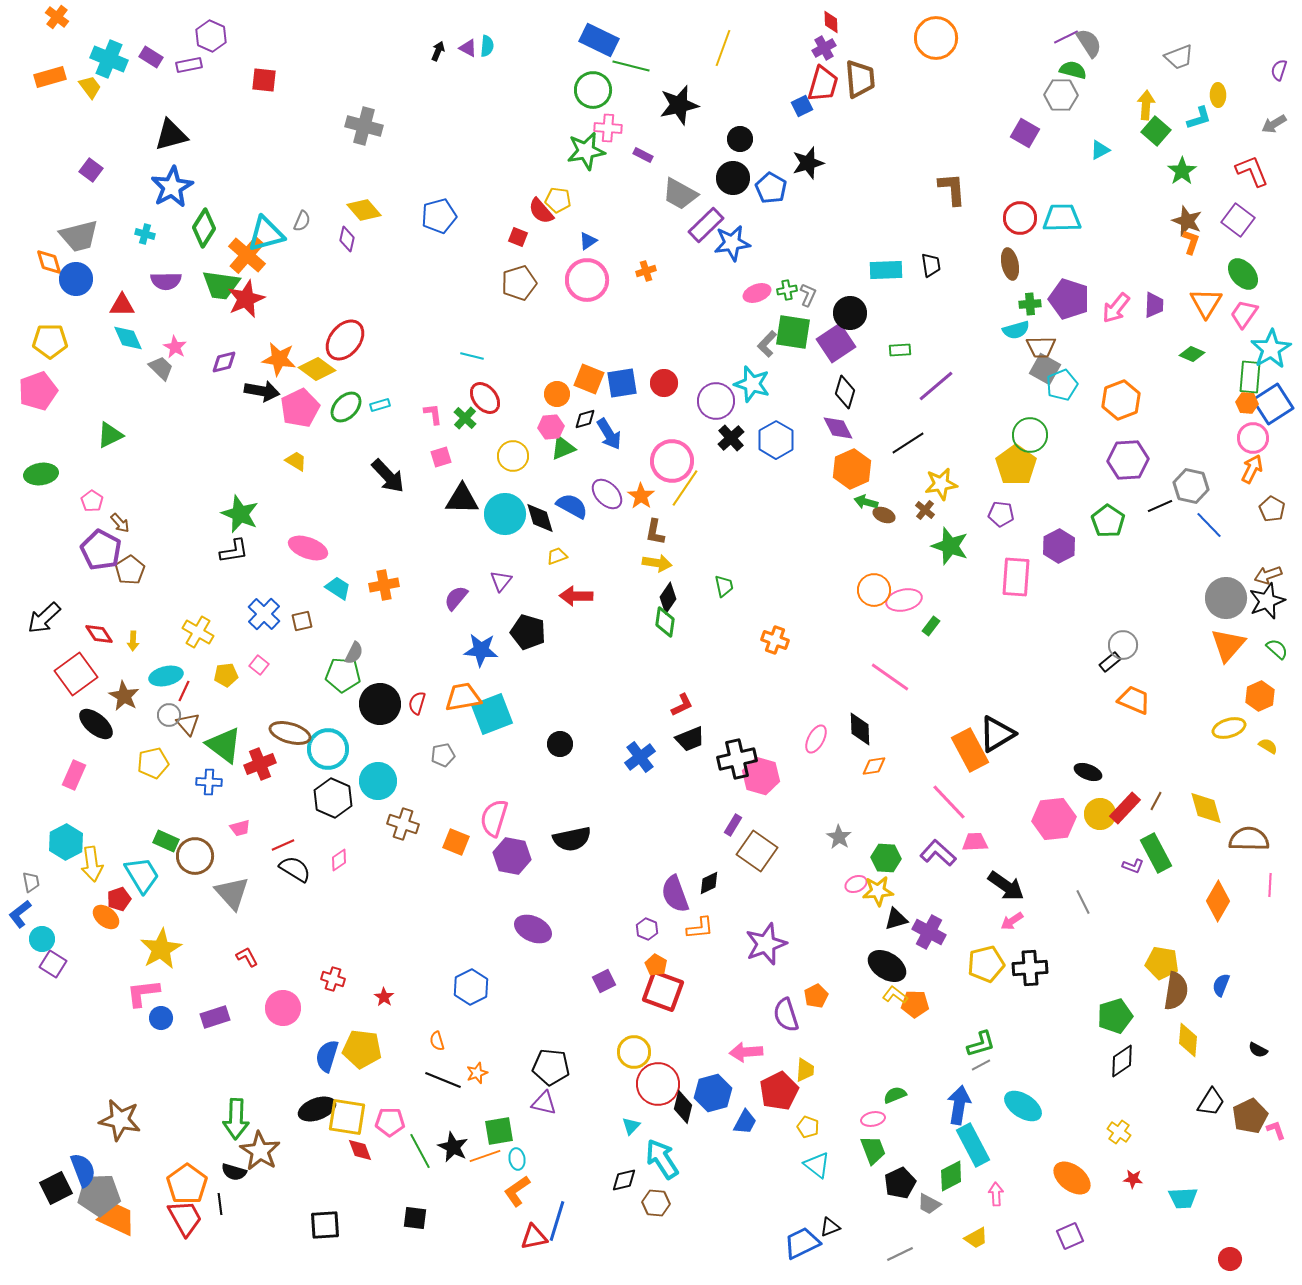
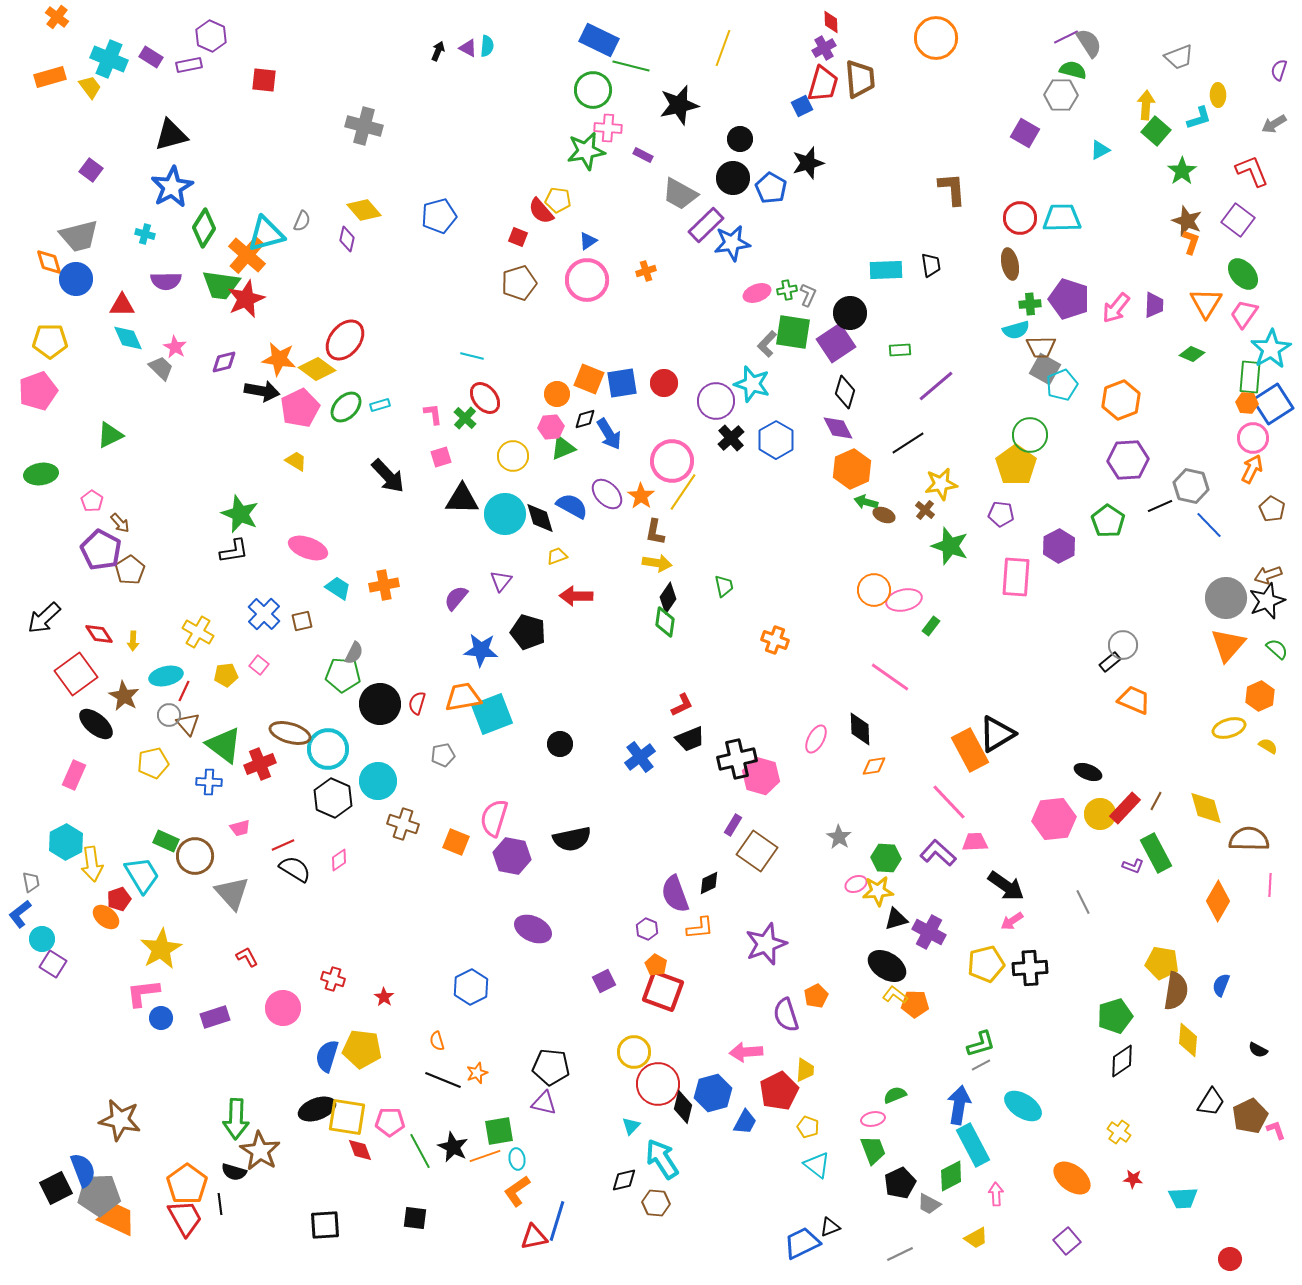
yellow line at (685, 488): moved 2 px left, 4 px down
purple square at (1070, 1236): moved 3 px left, 5 px down; rotated 16 degrees counterclockwise
